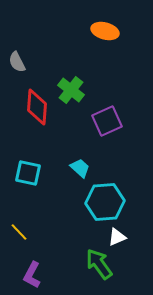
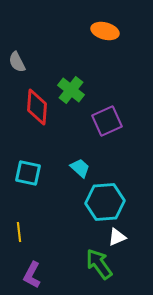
yellow line: rotated 36 degrees clockwise
